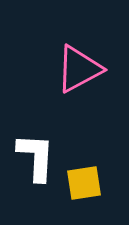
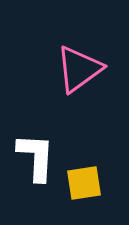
pink triangle: rotated 8 degrees counterclockwise
